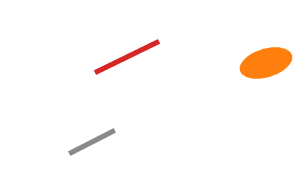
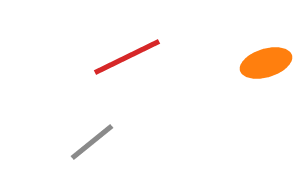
gray line: rotated 12 degrees counterclockwise
